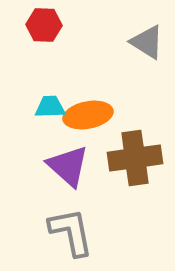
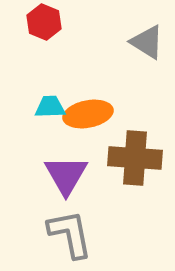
red hexagon: moved 3 px up; rotated 20 degrees clockwise
orange ellipse: moved 1 px up
brown cross: rotated 12 degrees clockwise
purple triangle: moved 2 px left, 9 px down; rotated 18 degrees clockwise
gray L-shape: moved 1 px left, 2 px down
